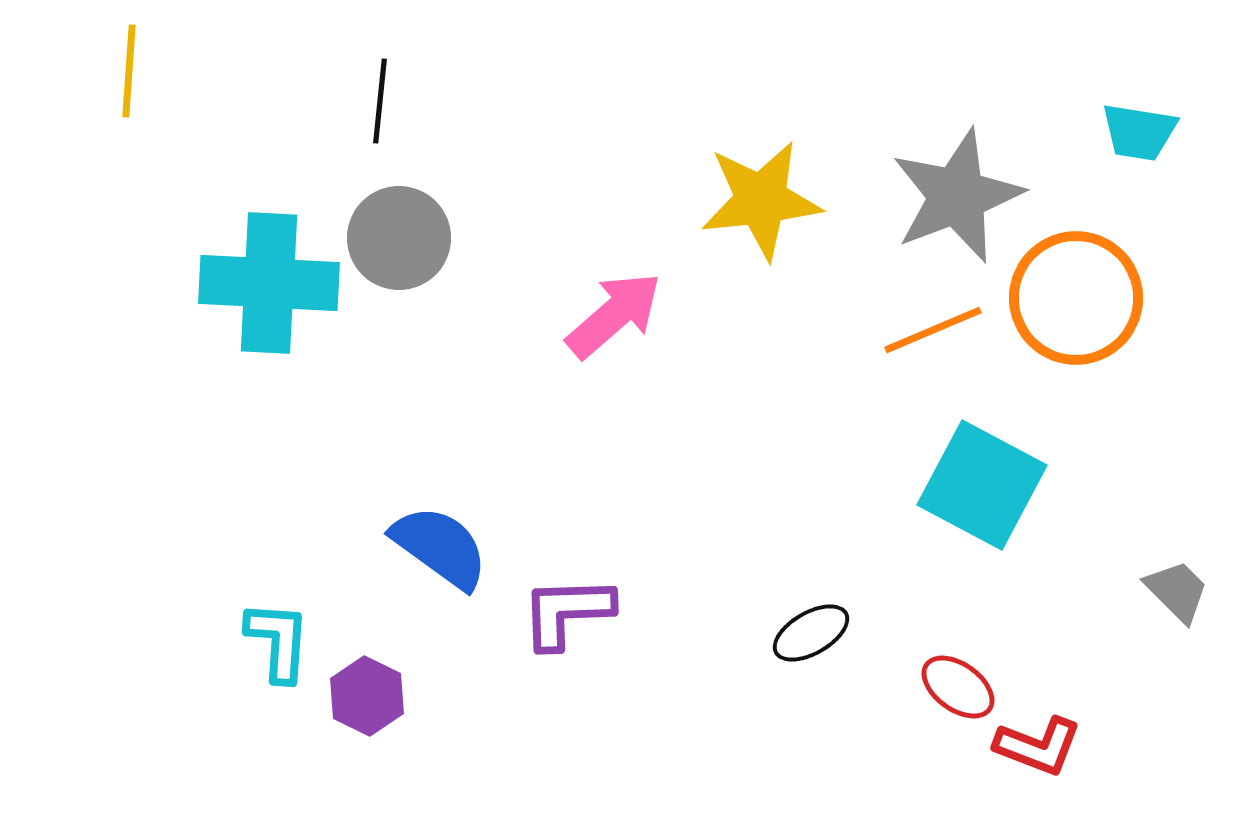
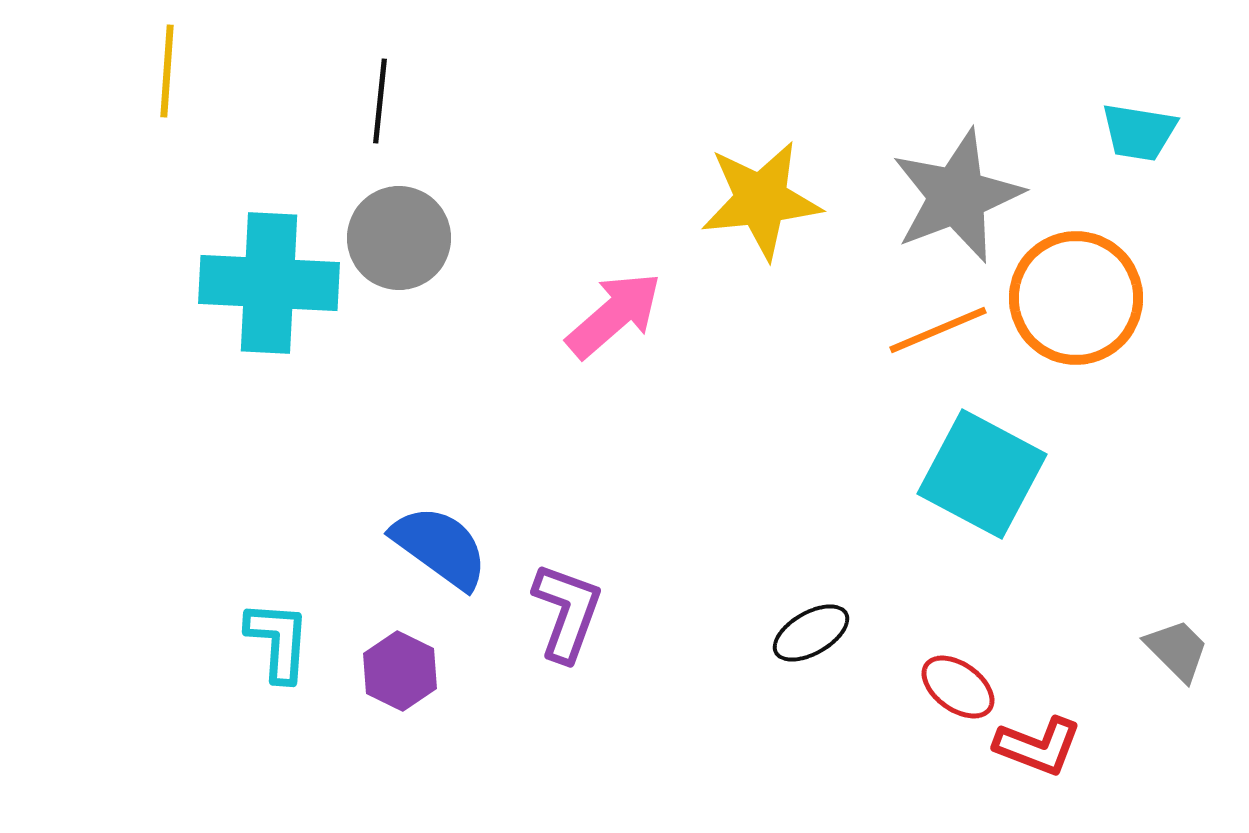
yellow line: moved 38 px right
orange line: moved 5 px right
cyan square: moved 11 px up
gray trapezoid: moved 59 px down
purple L-shape: rotated 112 degrees clockwise
purple hexagon: moved 33 px right, 25 px up
